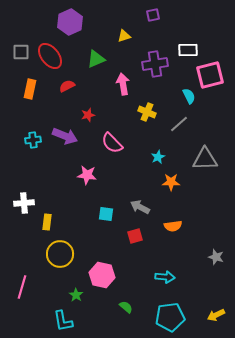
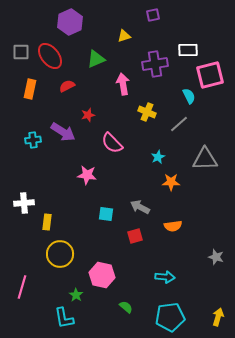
purple arrow: moved 2 px left, 4 px up; rotated 10 degrees clockwise
yellow arrow: moved 2 px right, 2 px down; rotated 132 degrees clockwise
cyan L-shape: moved 1 px right, 3 px up
